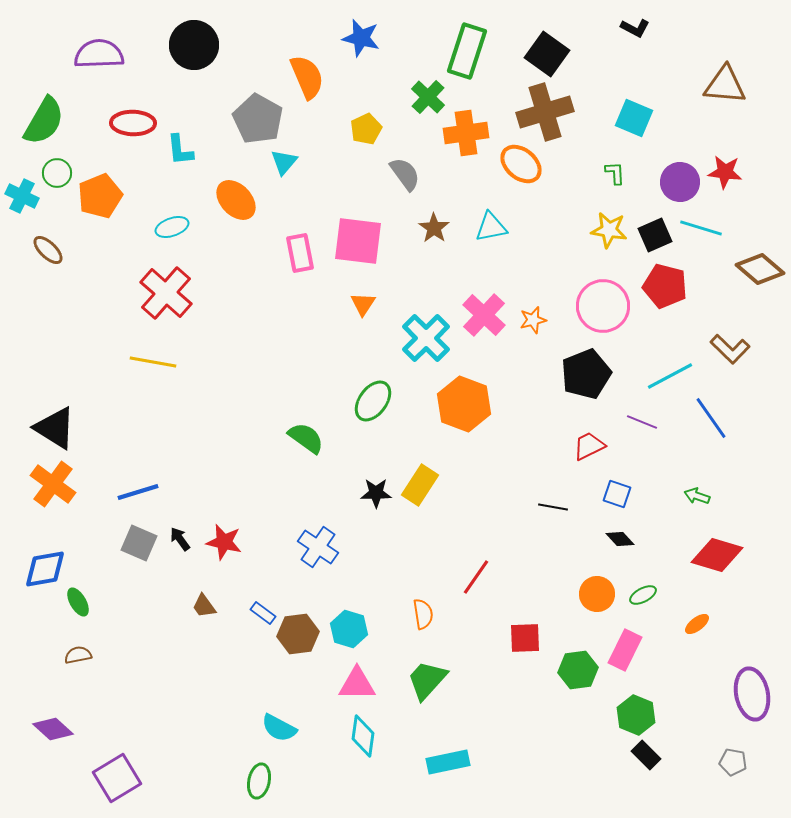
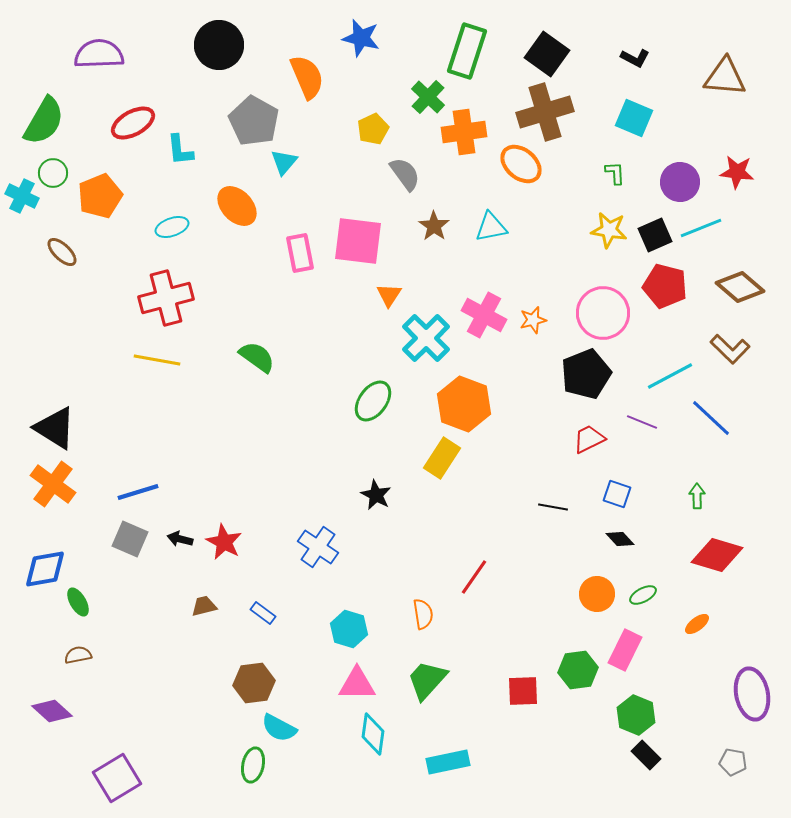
black L-shape at (635, 28): moved 30 px down
black circle at (194, 45): moved 25 px right
brown triangle at (725, 85): moved 8 px up
gray pentagon at (258, 119): moved 4 px left, 2 px down
red ellipse at (133, 123): rotated 30 degrees counterclockwise
yellow pentagon at (366, 129): moved 7 px right
orange cross at (466, 133): moved 2 px left, 1 px up
red star at (725, 172): moved 12 px right
green circle at (57, 173): moved 4 px left
orange ellipse at (236, 200): moved 1 px right, 6 px down
brown star at (434, 228): moved 2 px up
cyan line at (701, 228): rotated 39 degrees counterclockwise
brown ellipse at (48, 250): moved 14 px right, 2 px down
brown diamond at (760, 269): moved 20 px left, 18 px down
red cross at (166, 293): moved 5 px down; rotated 34 degrees clockwise
orange triangle at (363, 304): moved 26 px right, 9 px up
pink circle at (603, 306): moved 7 px down
pink cross at (484, 315): rotated 15 degrees counterclockwise
yellow line at (153, 362): moved 4 px right, 2 px up
blue line at (711, 418): rotated 12 degrees counterclockwise
green semicircle at (306, 438): moved 49 px left, 81 px up
red trapezoid at (589, 446): moved 7 px up
yellow rectangle at (420, 485): moved 22 px right, 27 px up
black star at (376, 493): moved 2 px down; rotated 28 degrees clockwise
green arrow at (697, 496): rotated 70 degrees clockwise
black arrow at (180, 539): rotated 40 degrees counterclockwise
red star at (224, 542): rotated 15 degrees clockwise
gray square at (139, 543): moved 9 px left, 4 px up
red line at (476, 577): moved 2 px left
brown trapezoid at (204, 606): rotated 112 degrees clockwise
brown hexagon at (298, 634): moved 44 px left, 49 px down
red square at (525, 638): moved 2 px left, 53 px down
purple diamond at (53, 729): moved 1 px left, 18 px up
cyan diamond at (363, 736): moved 10 px right, 2 px up
green ellipse at (259, 781): moved 6 px left, 16 px up
